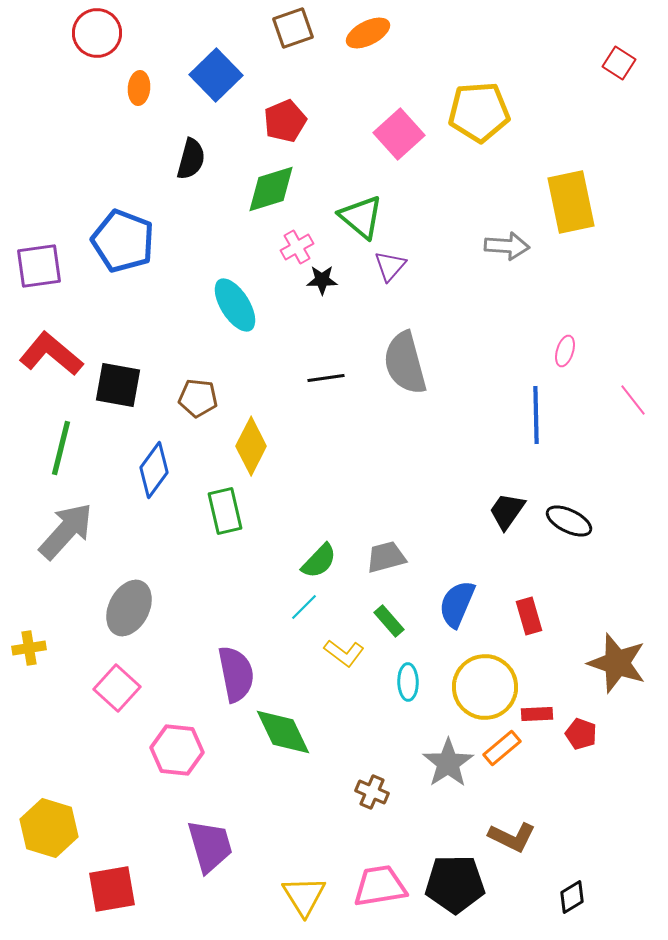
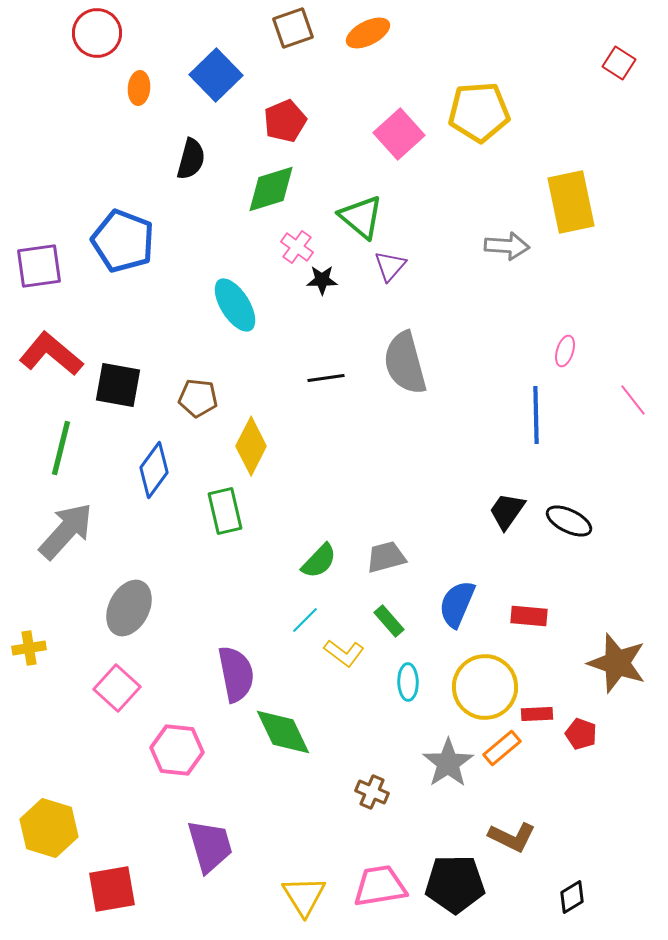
pink cross at (297, 247): rotated 24 degrees counterclockwise
cyan line at (304, 607): moved 1 px right, 13 px down
red rectangle at (529, 616): rotated 69 degrees counterclockwise
